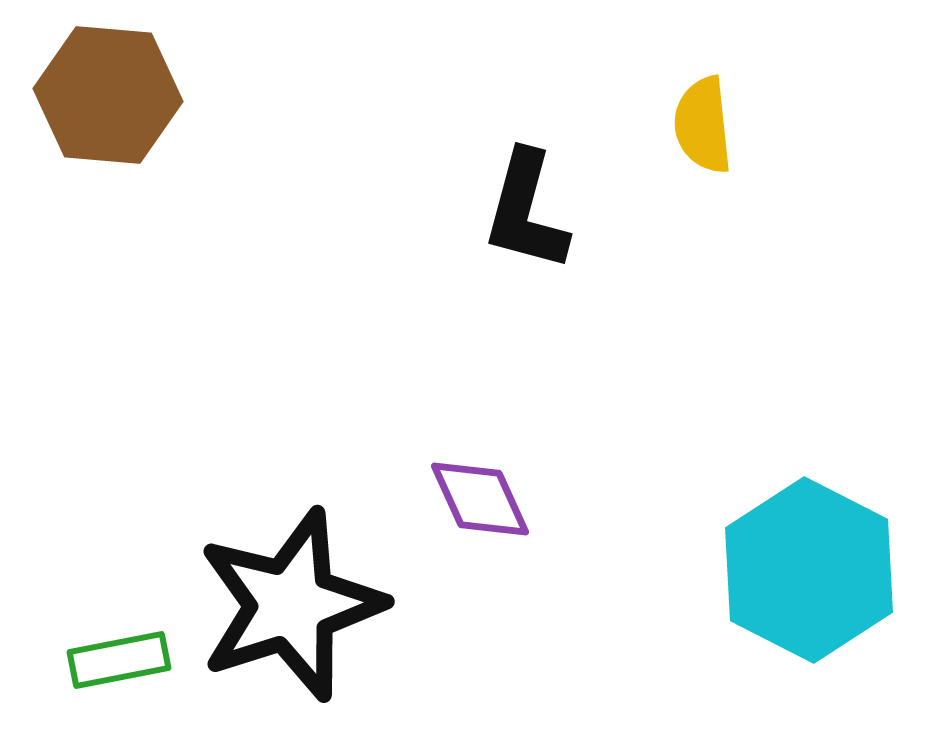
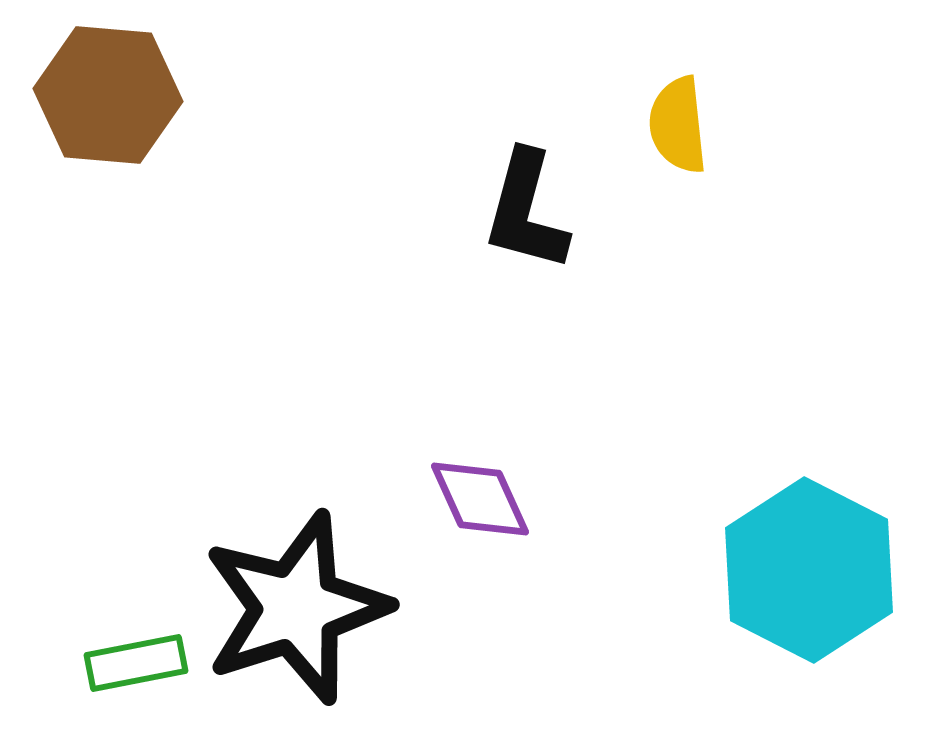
yellow semicircle: moved 25 px left
black star: moved 5 px right, 3 px down
green rectangle: moved 17 px right, 3 px down
